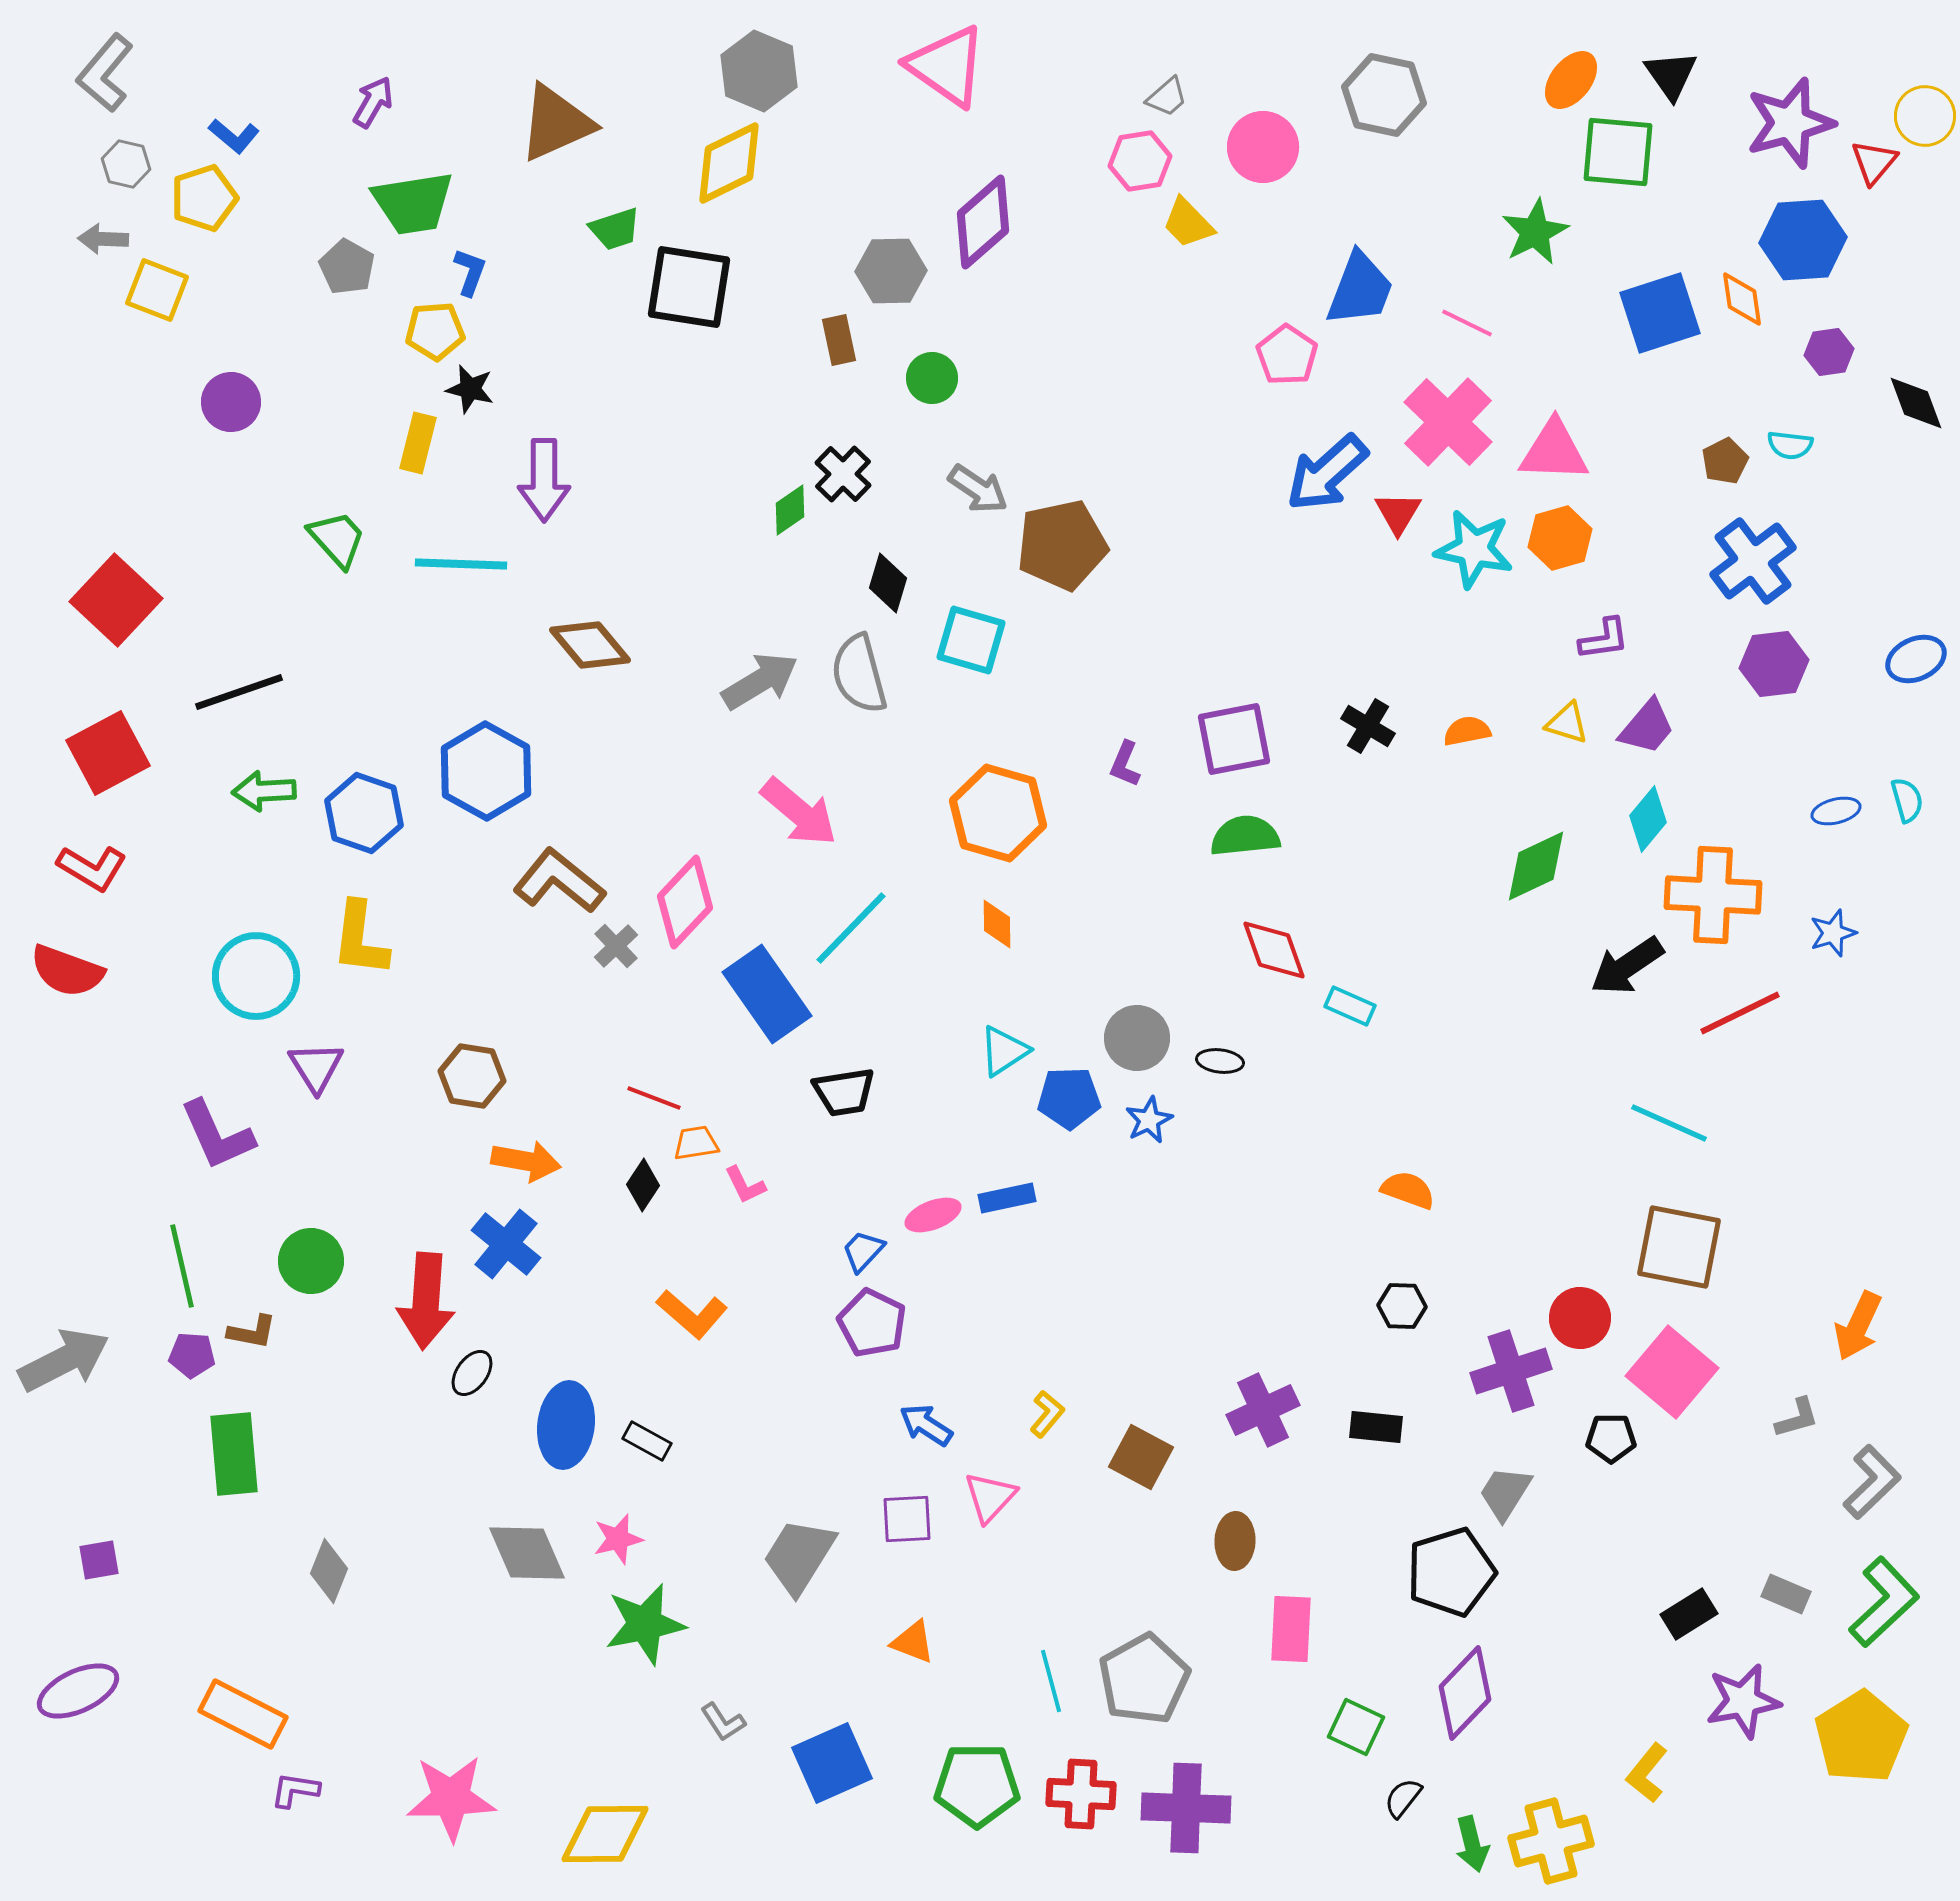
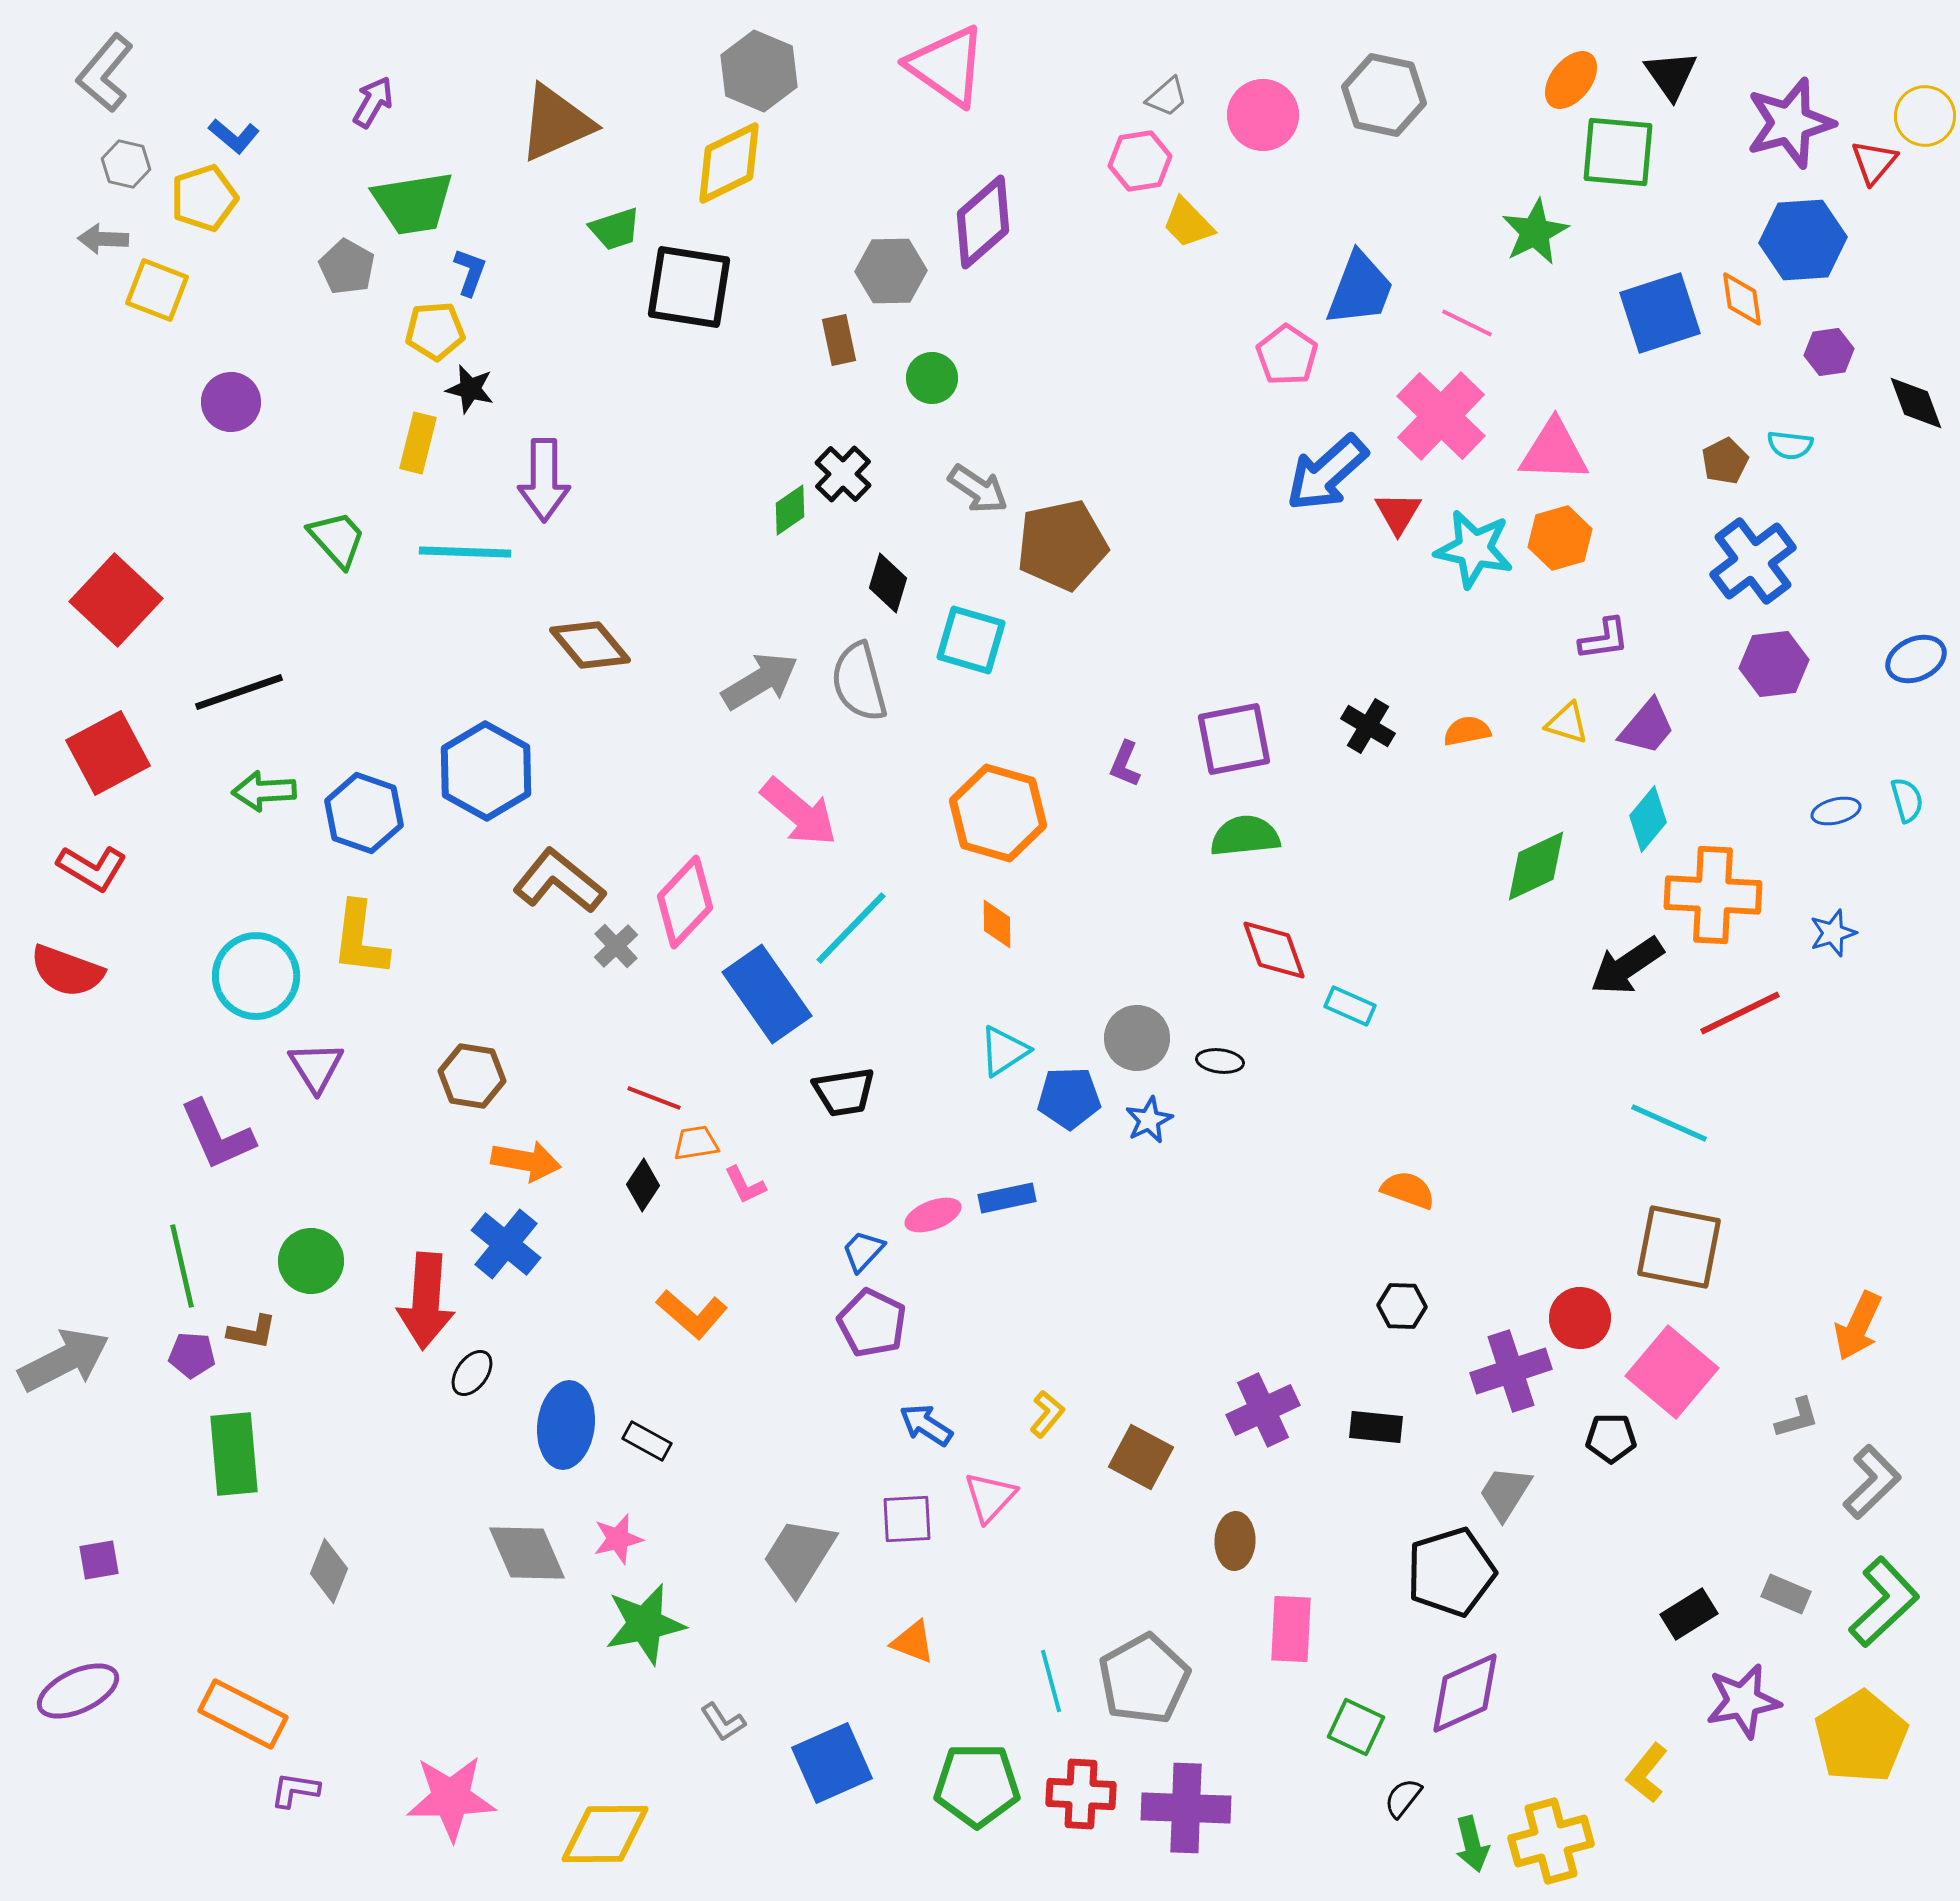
pink circle at (1263, 147): moved 32 px up
pink cross at (1448, 422): moved 7 px left, 6 px up
cyan line at (461, 564): moved 4 px right, 12 px up
gray semicircle at (859, 674): moved 8 px down
purple diamond at (1465, 1693): rotated 22 degrees clockwise
